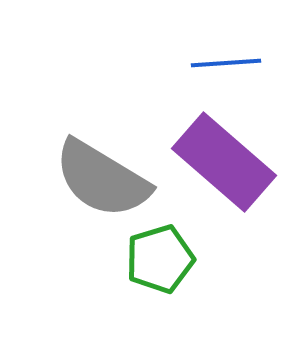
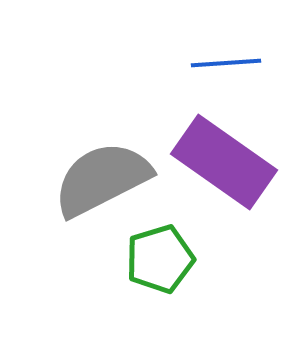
purple rectangle: rotated 6 degrees counterclockwise
gray semicircle: rotated 122 degrees clockwise
